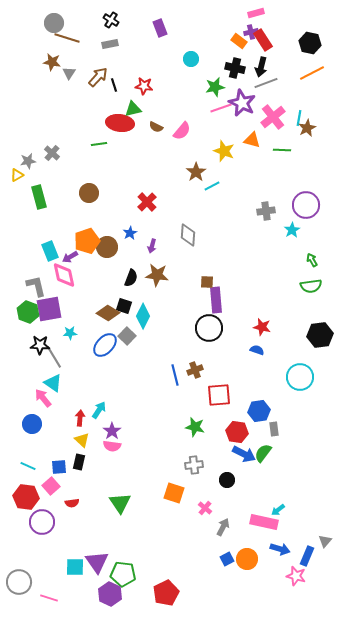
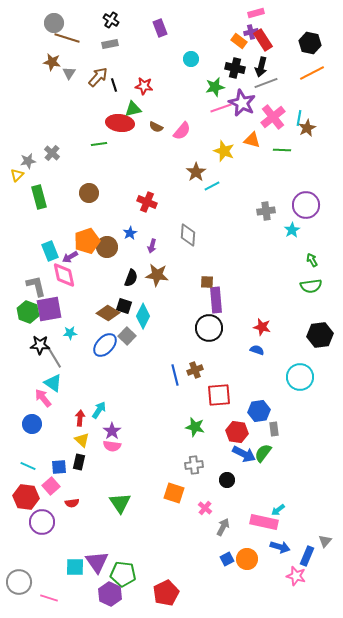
yellow triangle at (17, 175): rotated 16 degrees counterclockwise
red cross at (147, 202): rotated 24 degrees counterclockwise
blue arrow at (280, 549): moved 2 px up
